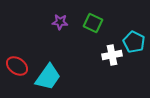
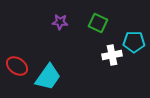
green square: moved 5 px right
cyan pentagon: rotated 25 degrees counterclockwise
